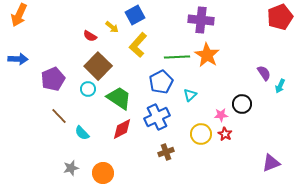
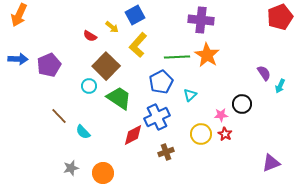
brown square: moved 8 px right
purple pentagon: moved 4 px left, 14 px up
cyan circle: moved 1 px right, 3 px up
red diamond: moved 11 px right, 6 px down
cyan semicircle: moved 1 px right, 1 px up
